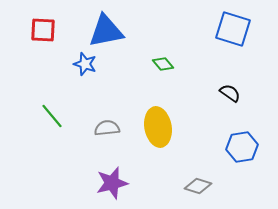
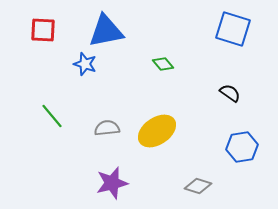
yellow ellipse: moved 1 px left, 4 px down; rotated 66 degrees clockwise
